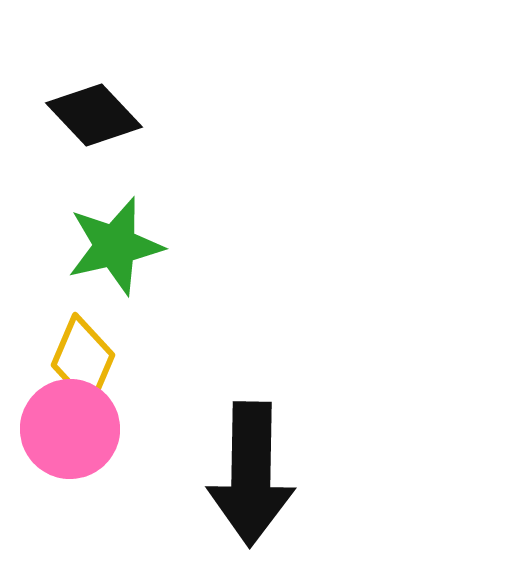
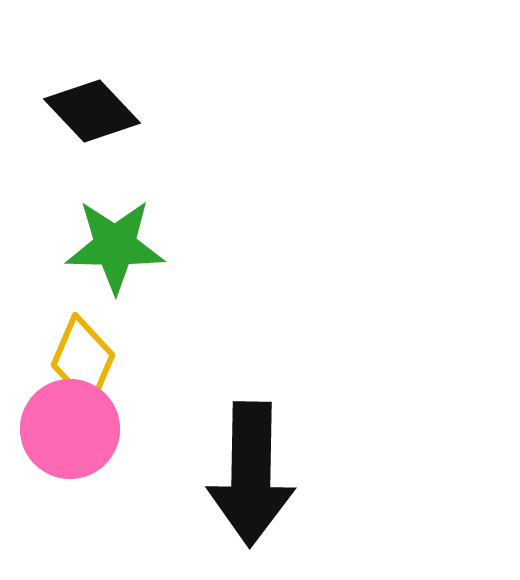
black diamond: moved 2 px left, 4 px up
green star: rotated 14 degrees clockwise
